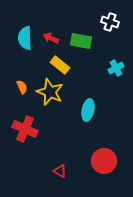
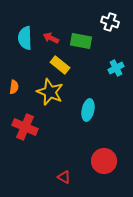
orange semicircle: moved 8 px left; rotated 32 degrees clockwise
red cross: moved 2 px up
red triangle: moved 4 px right, 6 px down
